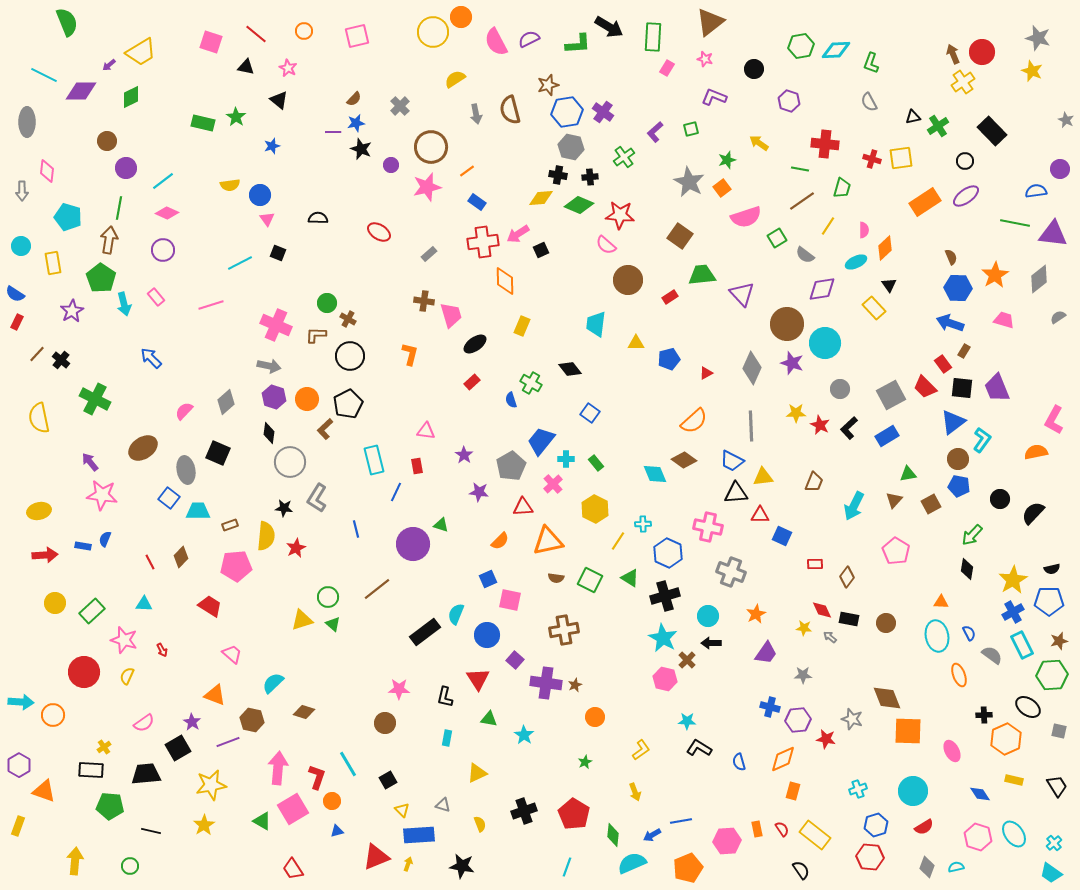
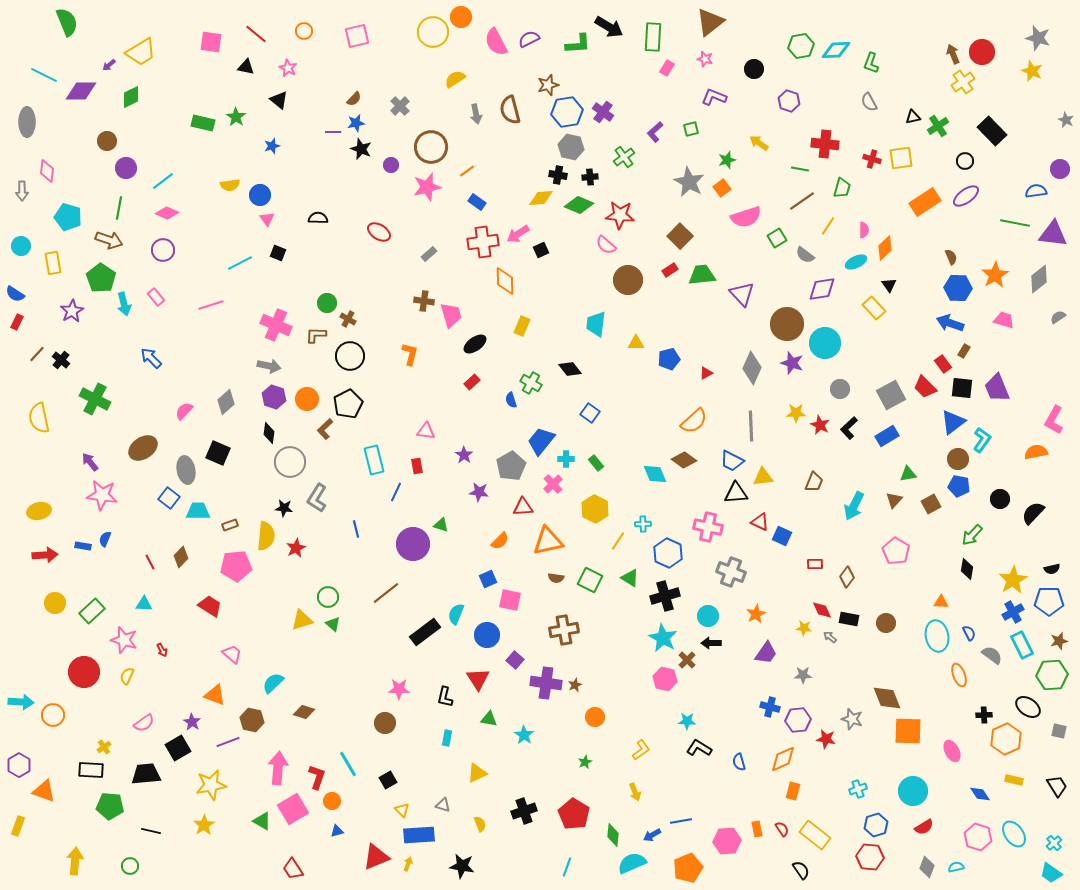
pink square at (211, 42): rotated 10 degrees counterclockwise
brown square at (680, 236): rotated 10 degrees clockwise
brown arrow at (109, 240): rotated 100 degrees clockwise
red rectangle at (670, 297): moved 27 px up
red triangle at (760, 515): moved 7 px down; rotated 24 degrees clockwise
brown line at (377, 589): moved 9 px right, 4 px down
